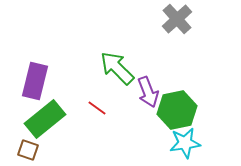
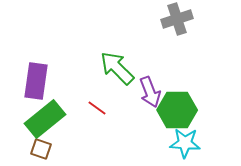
gray cross: rotated 24 degrees clockwise
purple rectangle: moved 1 px right; rotated 6 degrees counterclockwise
purple arrow: moved 2 px right
green hexagon: rotated 12 degrees clockwise
cyan star: rotated 12 degrees clockwise
brown square: moved 13 px right, 1 px up
